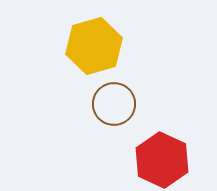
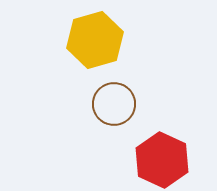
yellow hexagon: moved 1 px right, 6 px up
